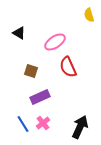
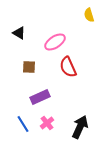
brown square: moved 2 px left, 4 px up; rotated 16 degrees counterclockwise
pink cross: moved 4 px right
